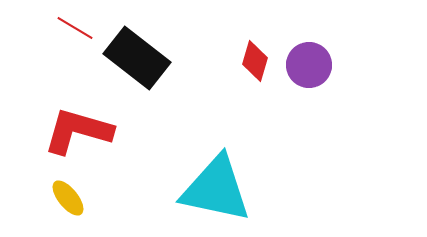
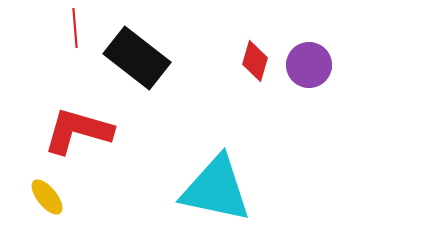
red line: rotated 54 degrees clockwise
yellow ellipse: moved 21 px left, 1 px up
